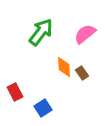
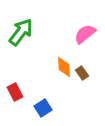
green arrow: moved 20 px left
